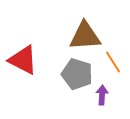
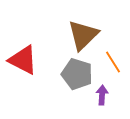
brown triangle: moved 2 px left, 1 px up; rotated 40 degrees counterclockwise
